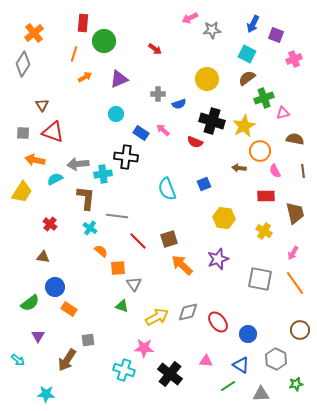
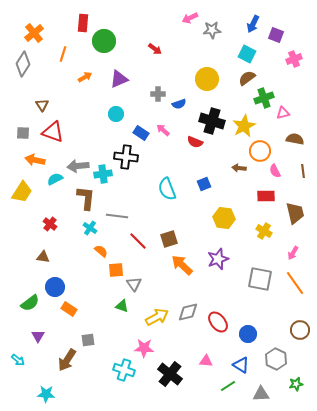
orange line at (74, 54): moved 11 px left
gray arrow at (78, 164): moved 2 px down
orange square at (118, 268): moved 2 px left, 2 px down
